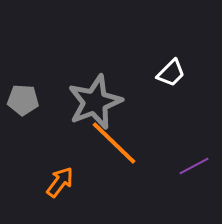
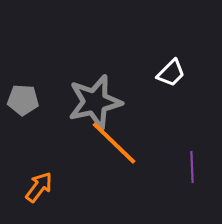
gray star: rotated 8 degrees clockwise
purple line: moved 2 px left, 1 px down; rotated 64 degrees counterclockwise
orange arrow: moved 21 px left, 5 px down
